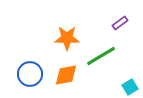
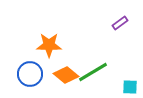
orange star: moved 18 px left, 7 px down
green line: moved 8 px left, 16 px down
orange diamond: rotated 50 degrees clockwise
cyan square: rotated 35 degrees clockwise
